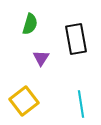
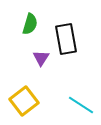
black rectangle: moved 10 px left
cyan line: moved 1 px down; rotated 48 degrees counterclockwise
